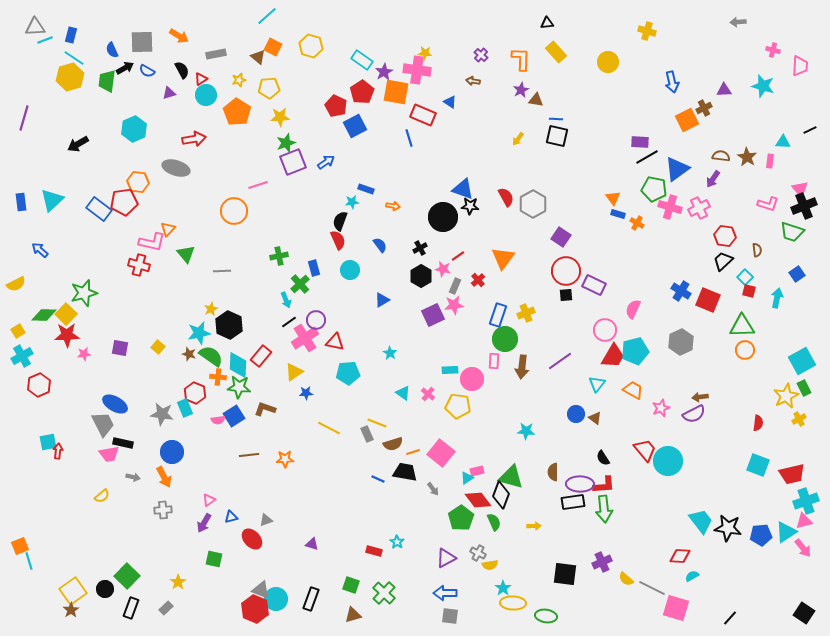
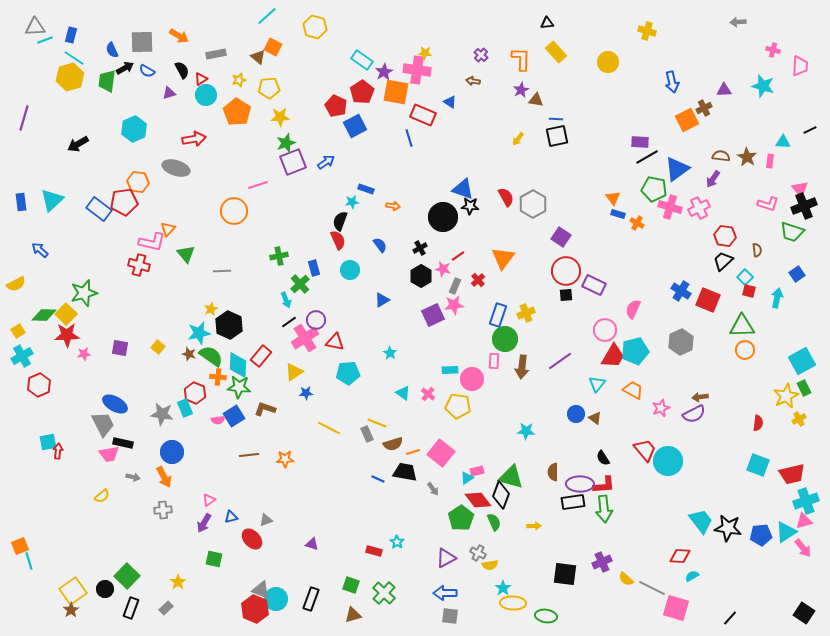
yellow hexagon at (311, 46): moved 4 px right, 19 px up
black square at (557, 136): rotated 25 degrees counterclockwise
